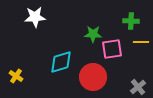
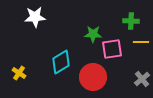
cyan diamond: rotated 15 degrees counterclockwise
yellow cross: moved 3 px right, 3 px up
gray cross: moved 4 px right, 8 px up
